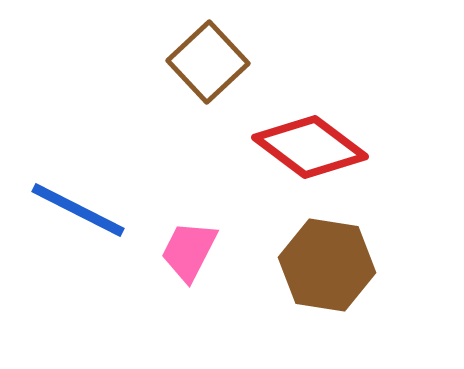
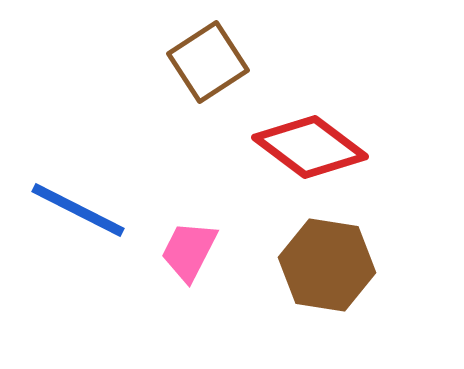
brown square: rotated 10 degrees clockwise
